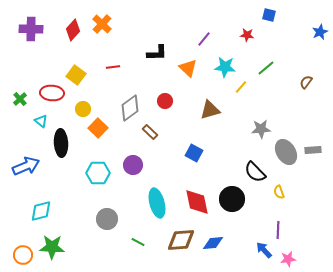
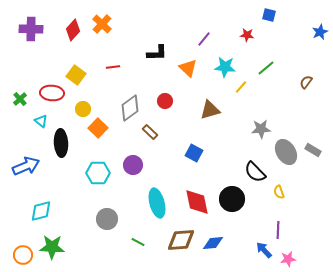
gray rectangle at (313, 150): rotated 35 degrees clockwise
